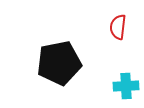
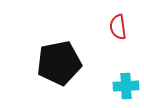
red semicircle: rotated 15 degrees counterclockwise
